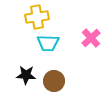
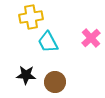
yellow cross: moved 6 px left
cyan trapezoid: moved 1 px up; rotated 60 degrees clockwise
brown circle: moved 1 px right, 1 px down
